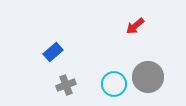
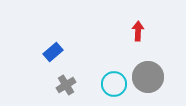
red arrow: moved 3 px right, 5 px down; rotated 132 degrees clockwise
gray cross: rotated 12 degrees counterclockwise
